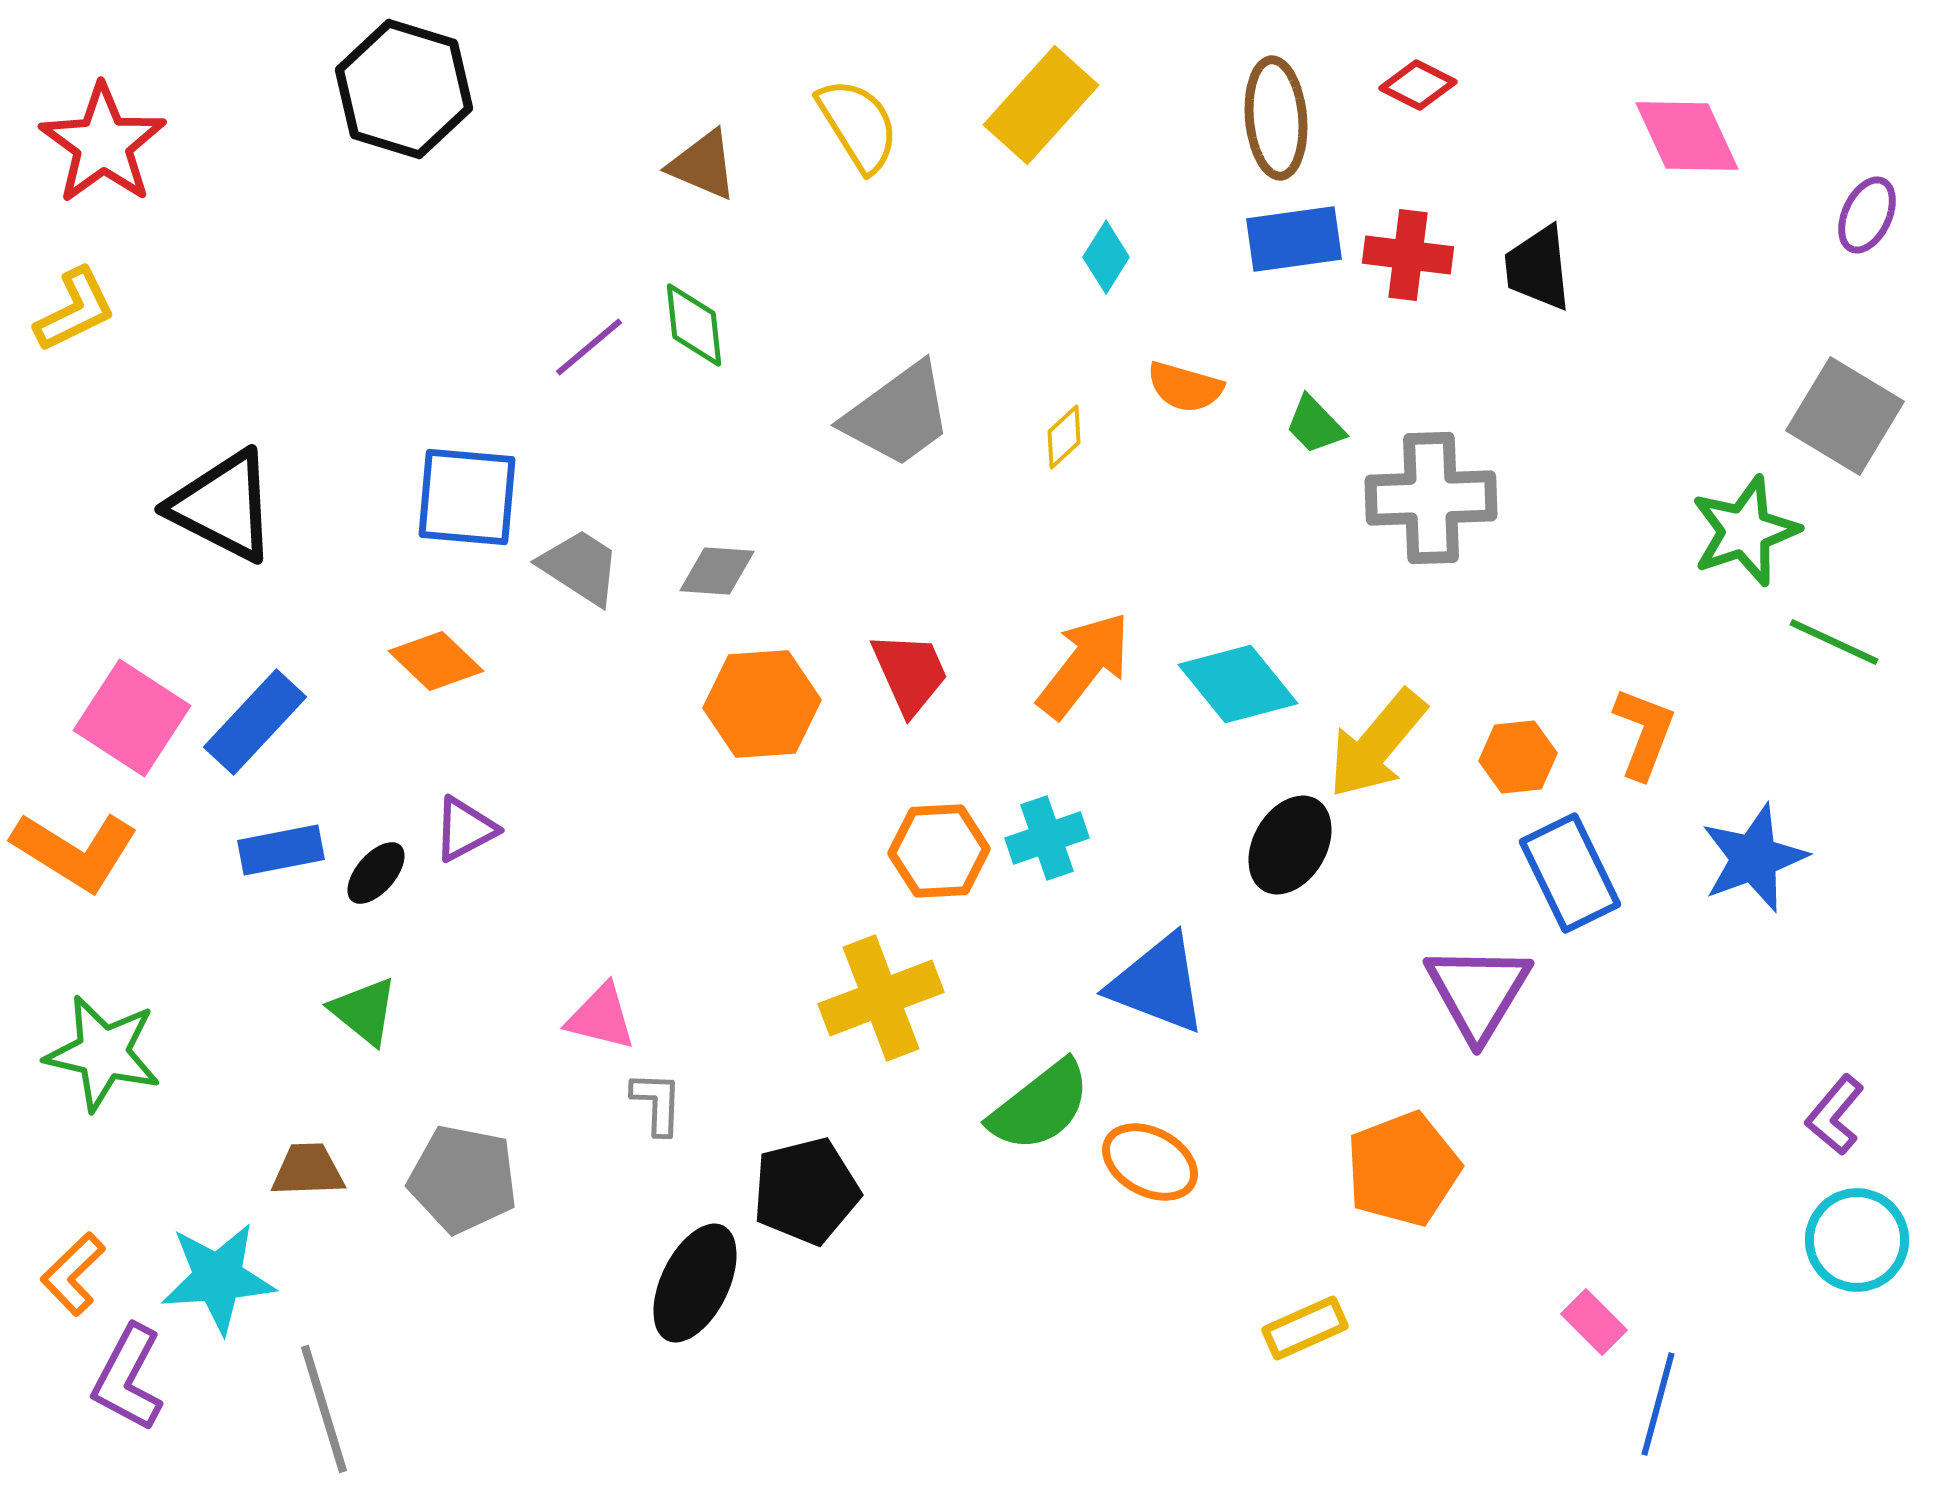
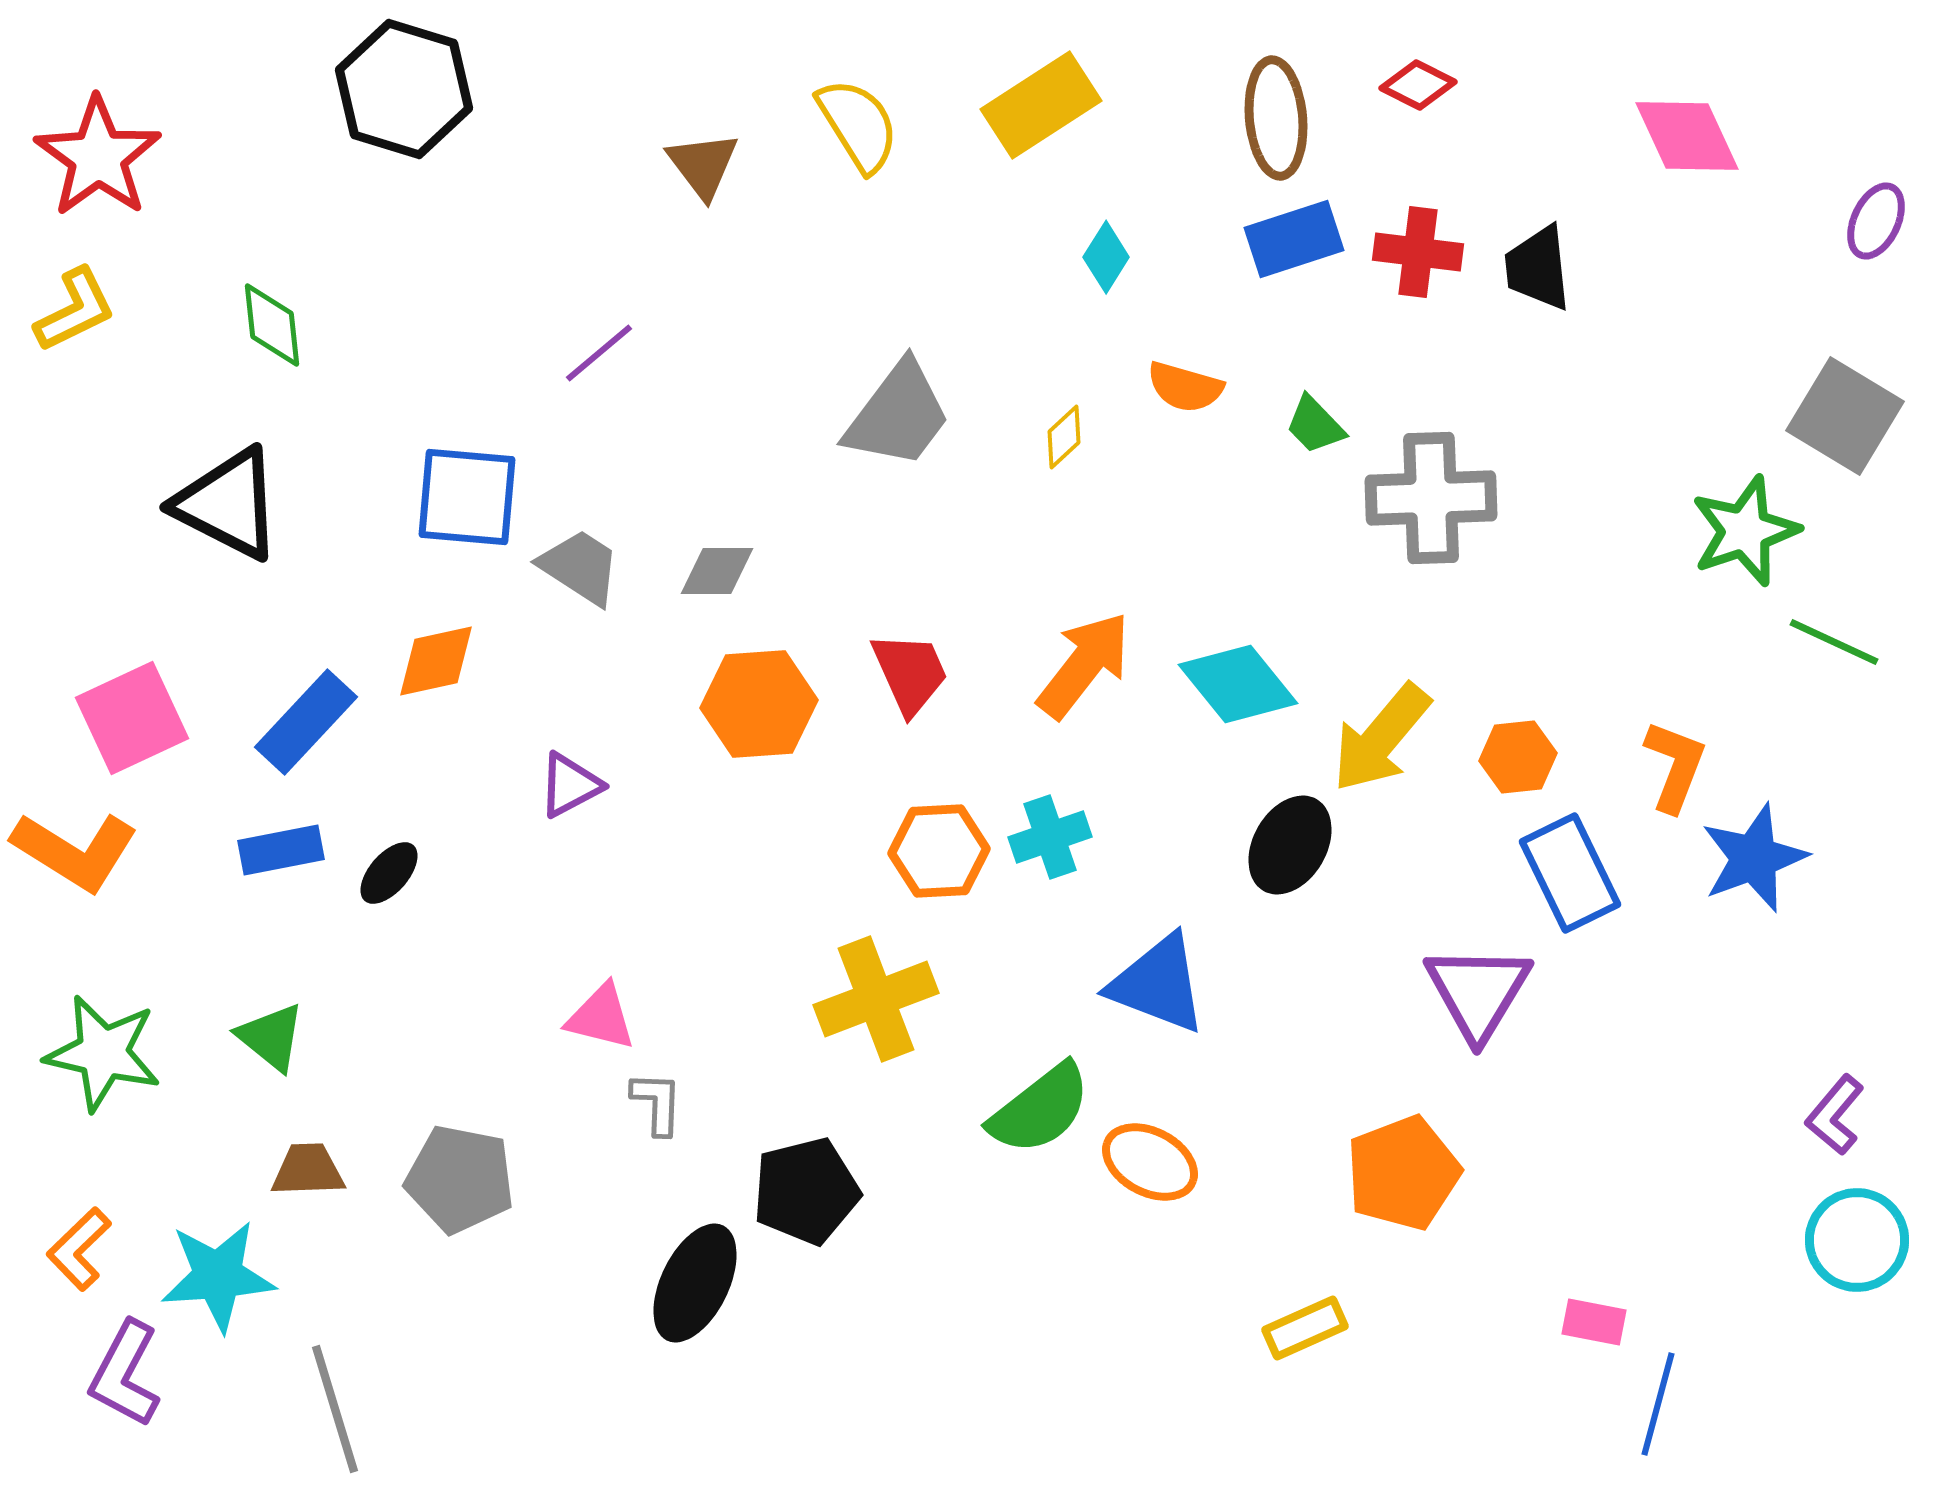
yellow rectangle at (1041, 105): rotated 15 degrees clockwise
red star at (103, 144): moved 5 px left, 13 px down
brown triangle at (703, 165): rotated 30 degrees clockwise
purple ellipse at (1867, 215): moved 9 px right, 6 px down
blue rectangle at (1294, 239): rotated 10 degrees counterclockwise
red cross at (1408, 255): moved 10 px right, 3 px up
green diamond at (694, 325): moved 422 px left
purple line at (589, 347): moved 10 px right, 6 px down
gray trapezoid at (898, 415): rotated 17 degrees counterclockwise
black triangle at (223, 506): moved 5 px right, 2 px up
gray diamond at (717, 571): rotated 4 degrees counterclockwise
orange diamond at (436, 661): rotated 56 degrees counterclockwise
orange hexagon at (762, 704): moved 3 px left
pink square at (132, 718): rotated 32 degrees clockwise
blue rectangle at (255, 722): moved 51 px right
orange L-shape at (1644, 733): moved 31 px right, 33 px down
yellow arrow at (1377, 744): moved 4 px right, 6 px up
purple triangle at (465, 829): moved 105 px right, 44 px up
cyan cross at (1047, 838): moved 3 px right, 1 px up
black ellipse at (376, 873): moved 13 px right
yellow cross at (881, 998): moved 5 px left, 1 px down
green triangle at (364, 1011): moved 93 px left, 26 px down
green semicircle at (1040, 1106): moved 3 px down
orange pentagon at (1403, 1169): moved 4 px down
gray pentagon at (463, 1179): moved 3 px left
orange L-shape at (73, 1274): moved 6 px right, 25 px up
cyan star at (218, 1278): moved 2 px up
pink rectangle at (1594, 1322): rotated 34 degrees counterclockwise
purple L-shape at (128, 1378): moved 3 px left, 4 px up
gray line at (324, 1409): moved 11 px right
